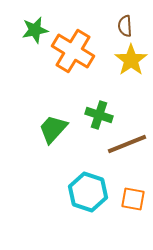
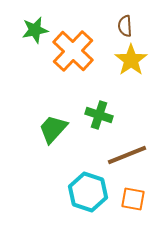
orange cross: rotated 12 degrees clockwise
brown line: moved 11 px down
